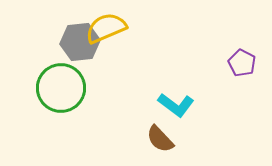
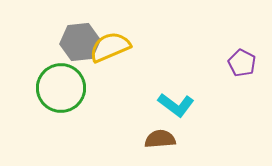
yellow semicircle: moved 4 px right, 19 px down
brown semicircle: rotated 128 degrees clockwise
